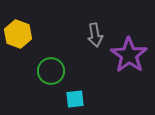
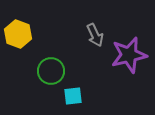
gray arrow: rotated 15 degrees counterclockwise
purple star: rotated 24 degrees clockwise
cyan square: moved 2 px left, 3 px up
